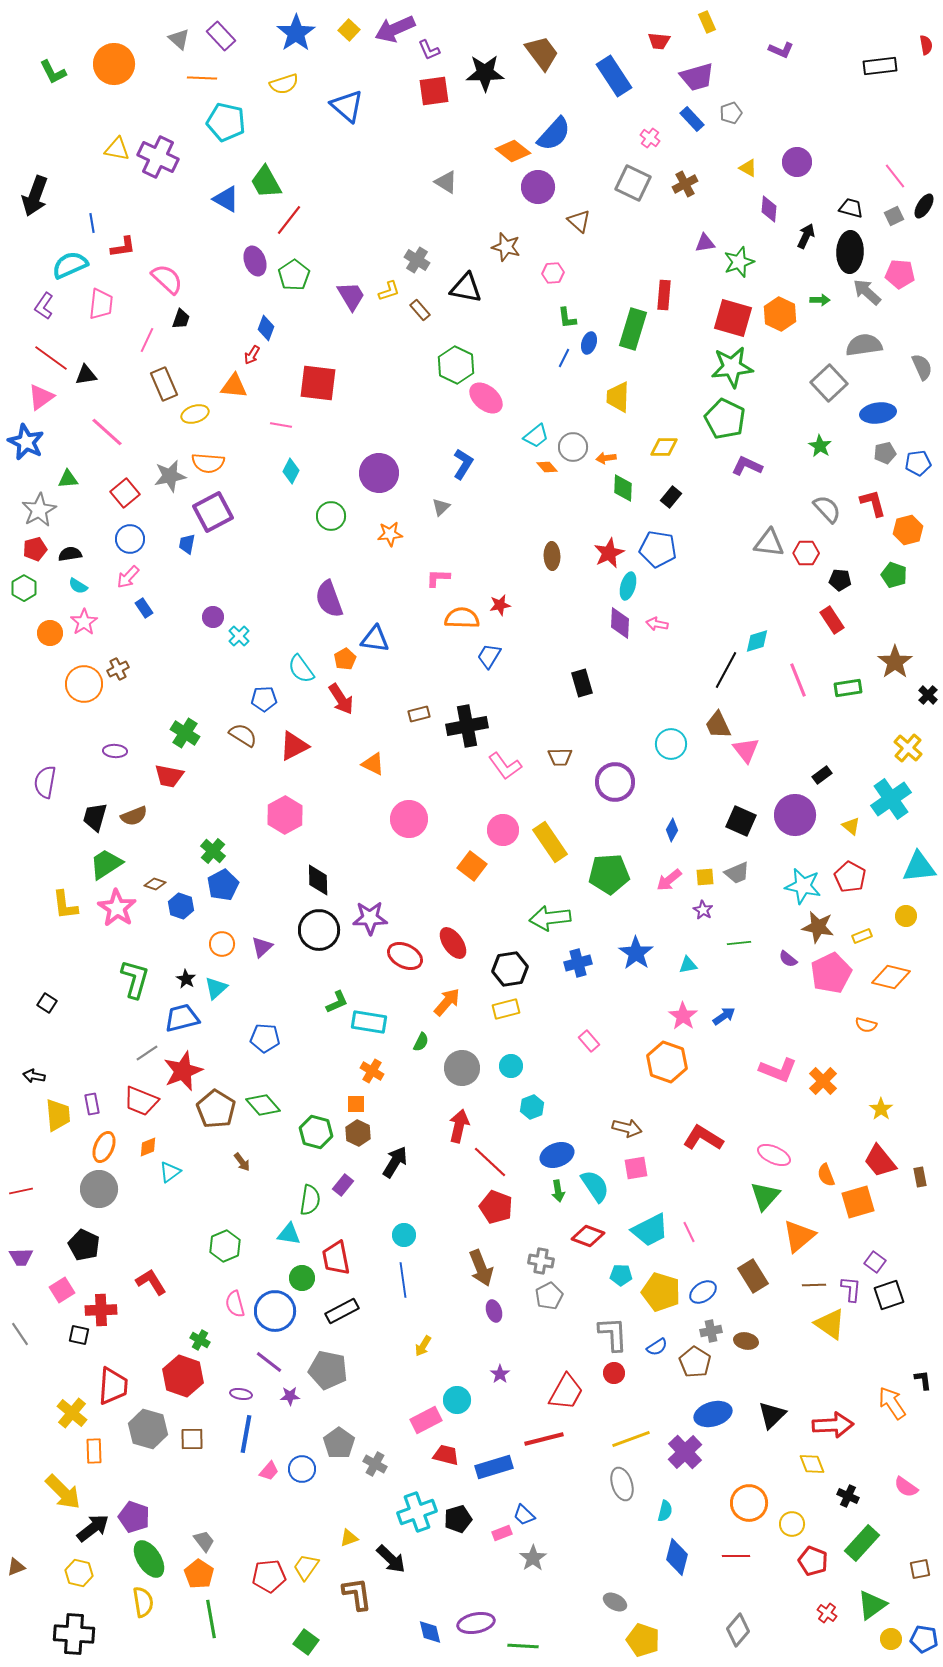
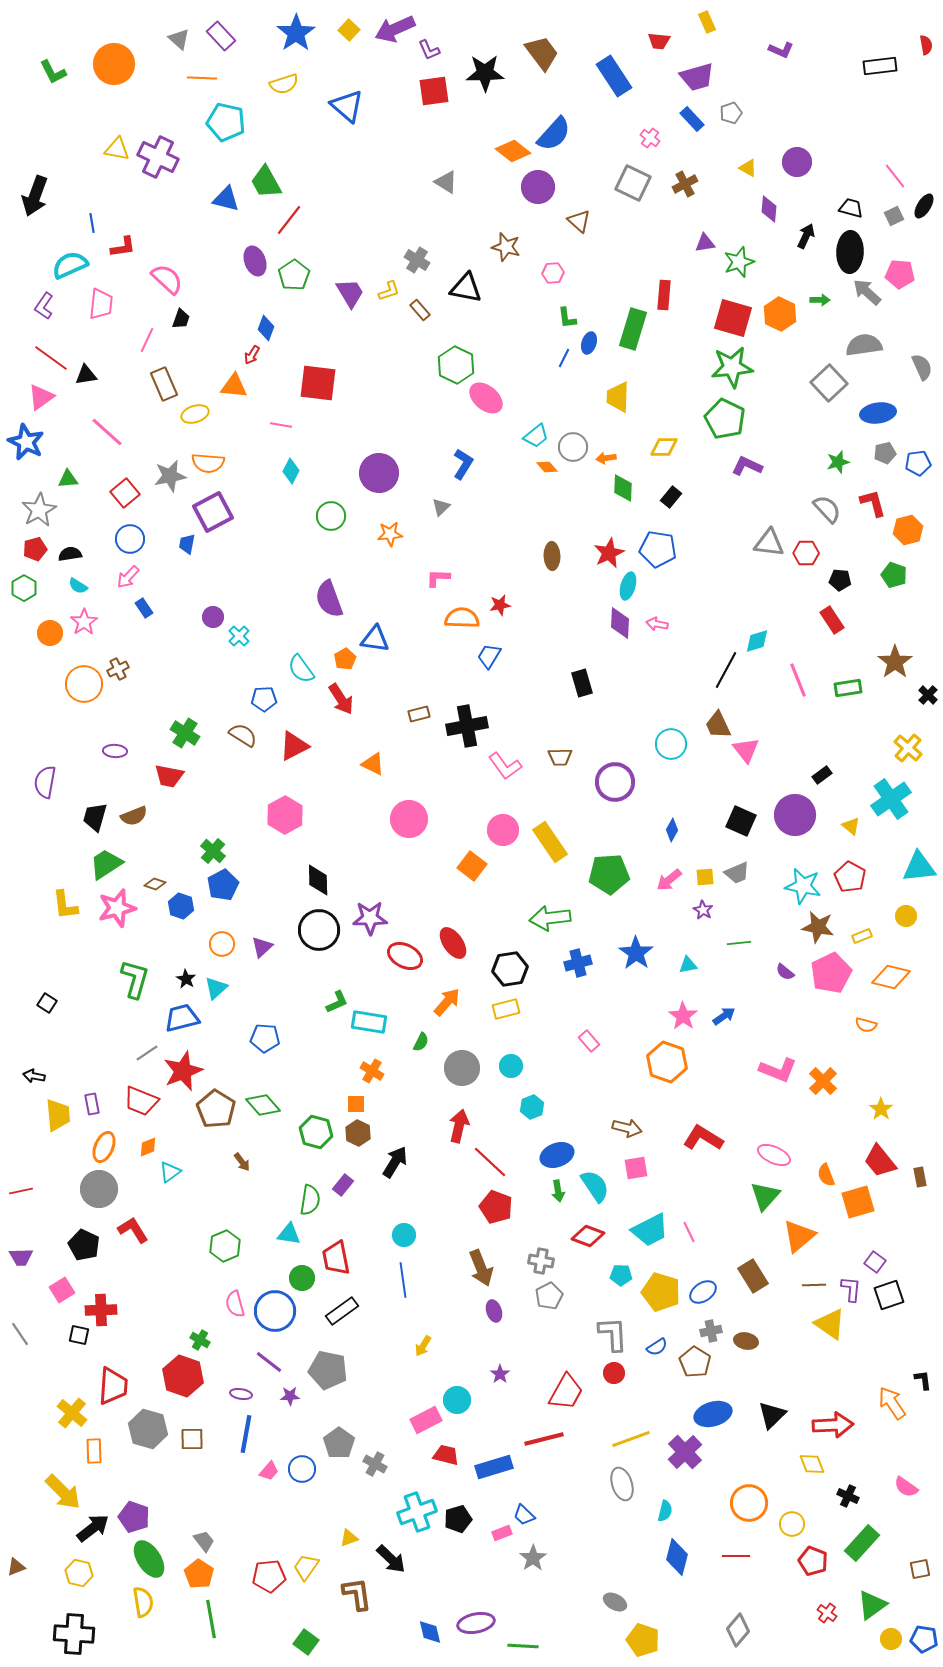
blue triangle at (226, 199): rotated 16 degrees counterclockwise
purple trapezoid at (351, 296): moved 1 px left, 3 px up
green star at (820, 446): moved 18 px right, 16 px down; rotated 25 degrees clockwise
pink star at (117, 908): rotated 24 degrees clockwise
purple semicircle at (788, 959): moved 3 px left, 13 px down
red L-shape at (151, 1282): moved 18 px left, 52 px up
black rectangle at (342, 1311): rotated 8 degrees counterclockwise
